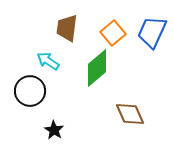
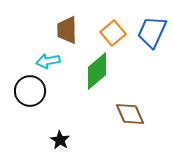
brown trapezoid: moved 2 px down; rotated 8 degrees counterclockwise
cyan arrow: rotated 45 degrees counterclockwise
green diamond: moved 3 px down
black star: moved 6 px right, 10 px down
